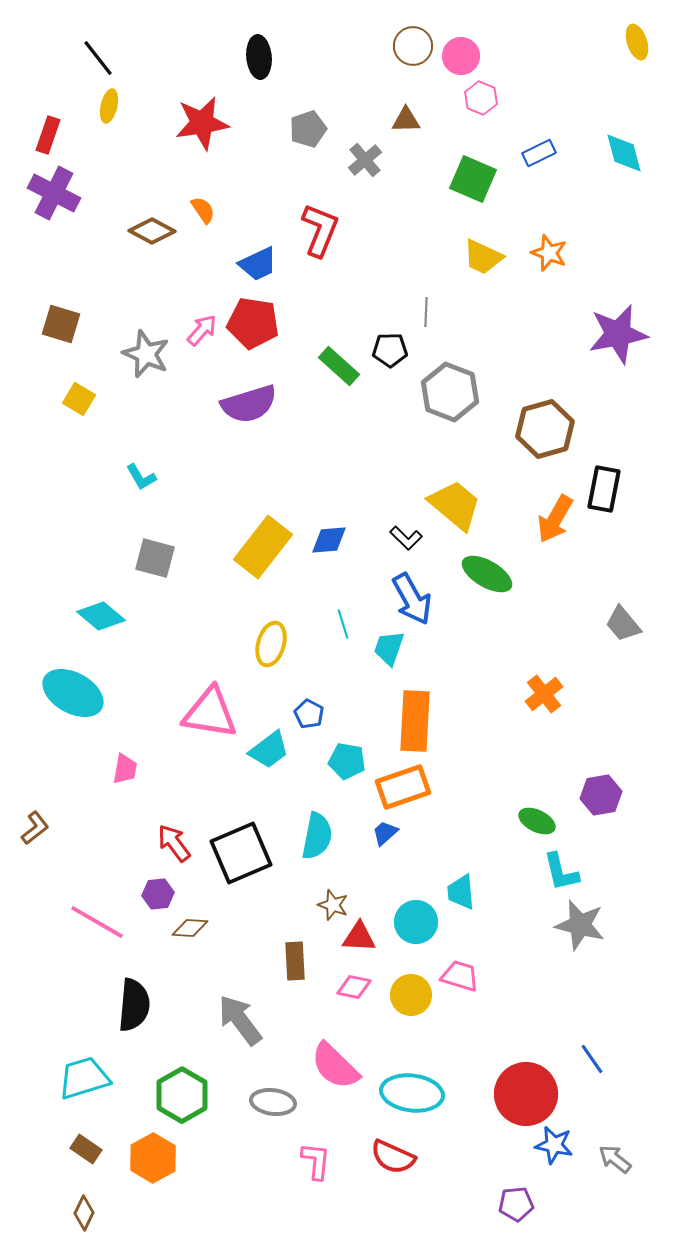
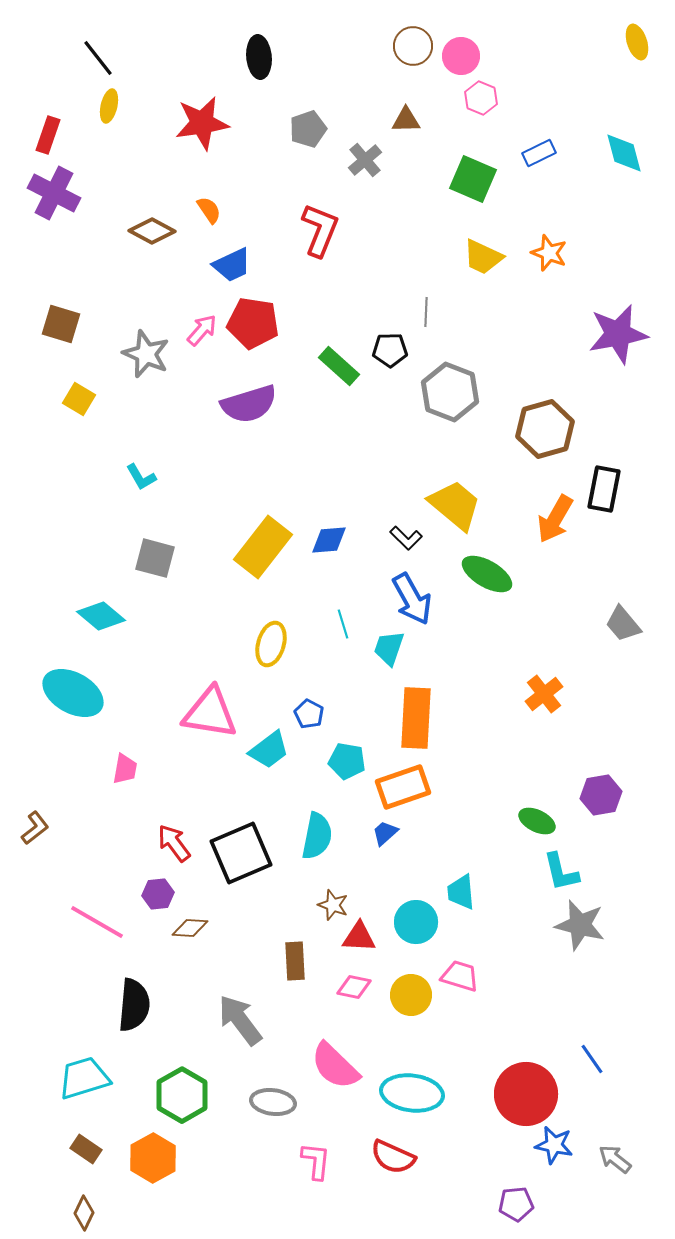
orange semicircle at (203, 210): moved 6 px right
blue trapezoid at (258, 264): moved 26 px left, 1 px down
orange rectangle at (415, 721): moved 1 px right, 3 px up
